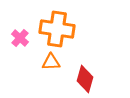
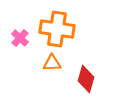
orange triangle: moved 1 px right, 1 px down
red diamond: moved 1 px right
